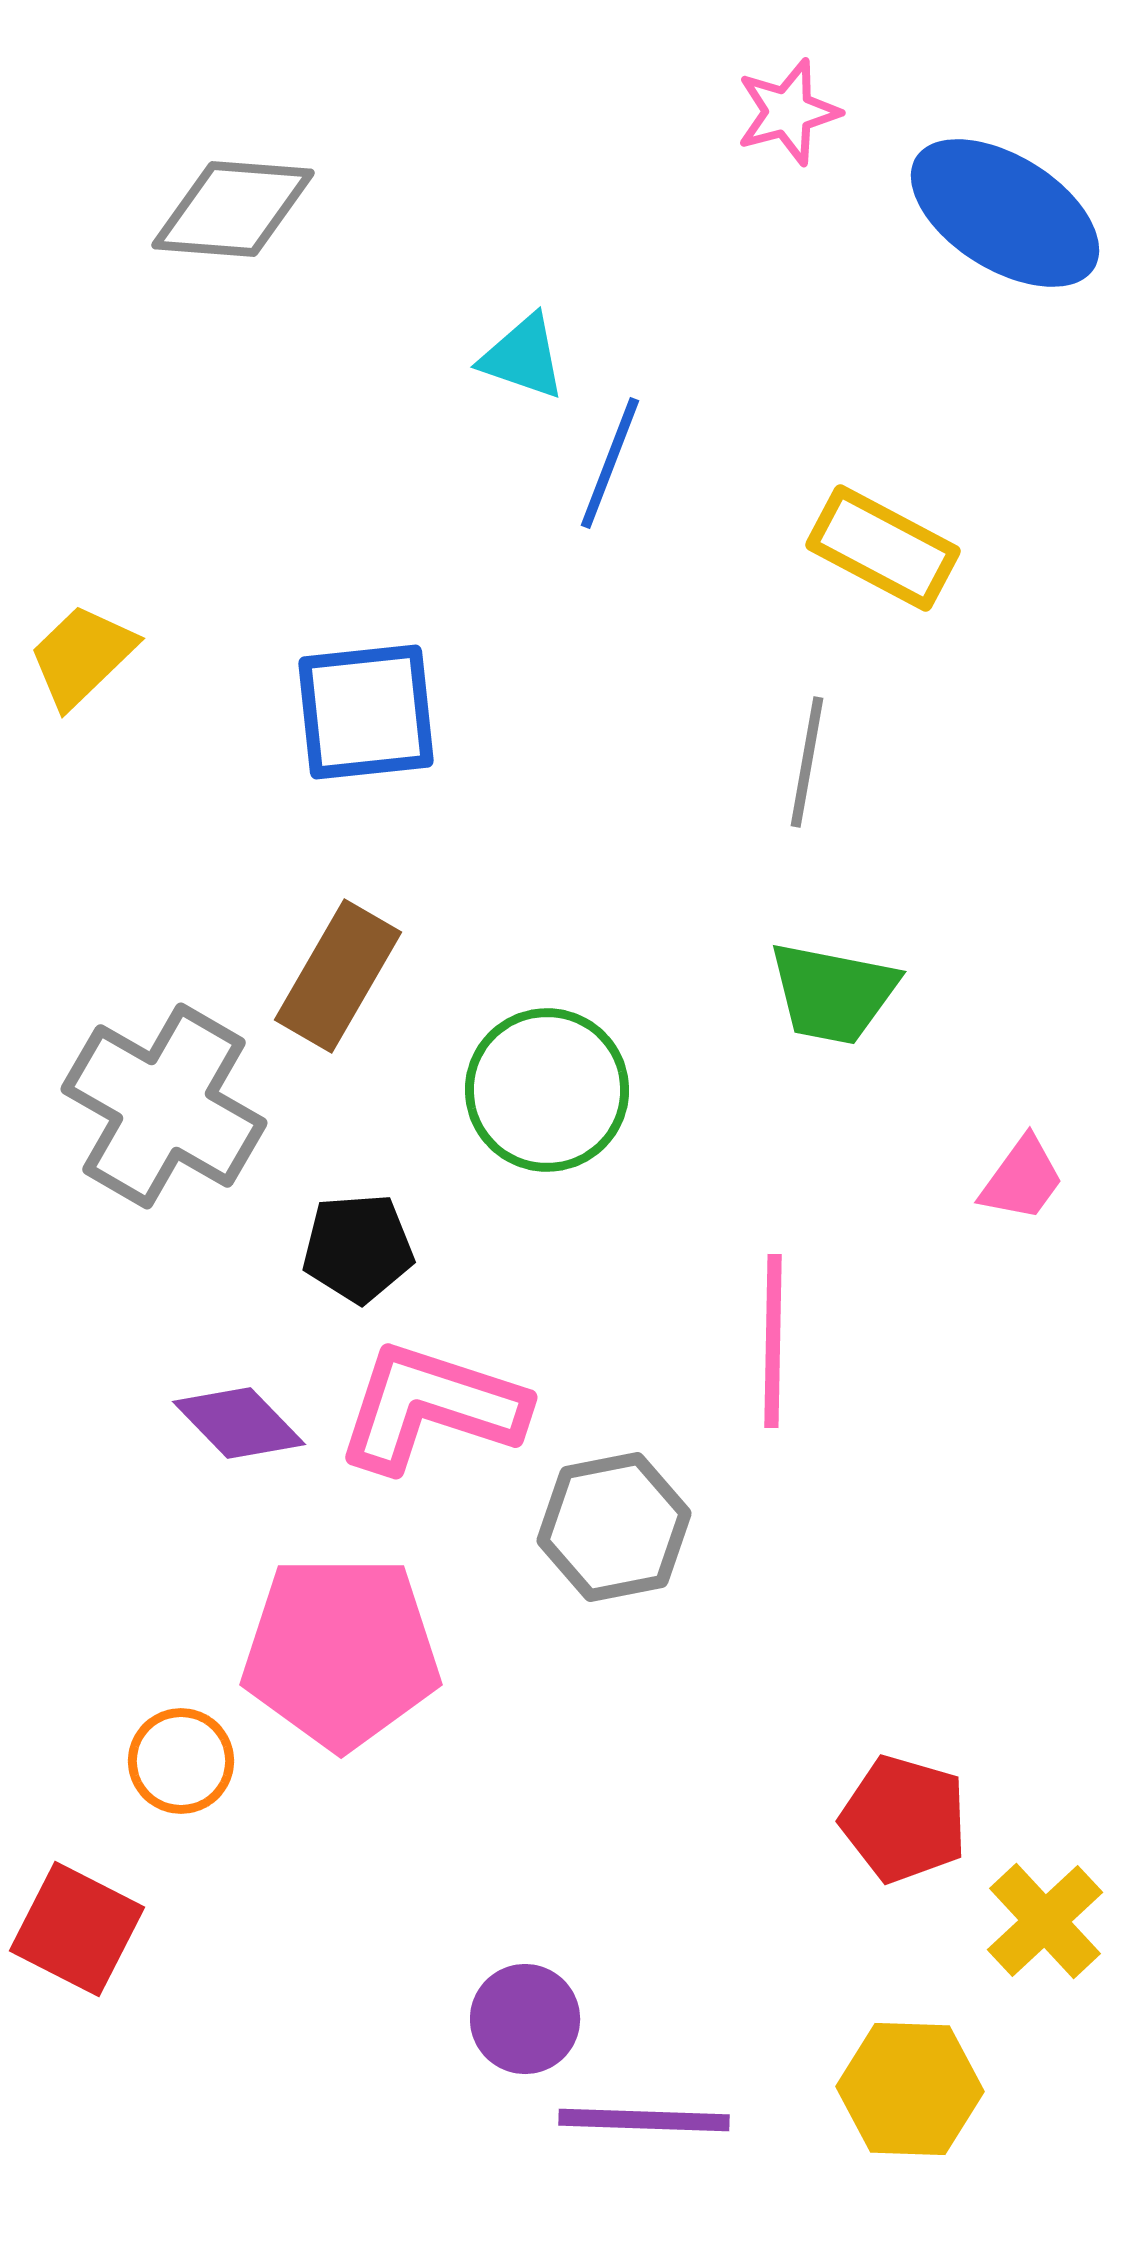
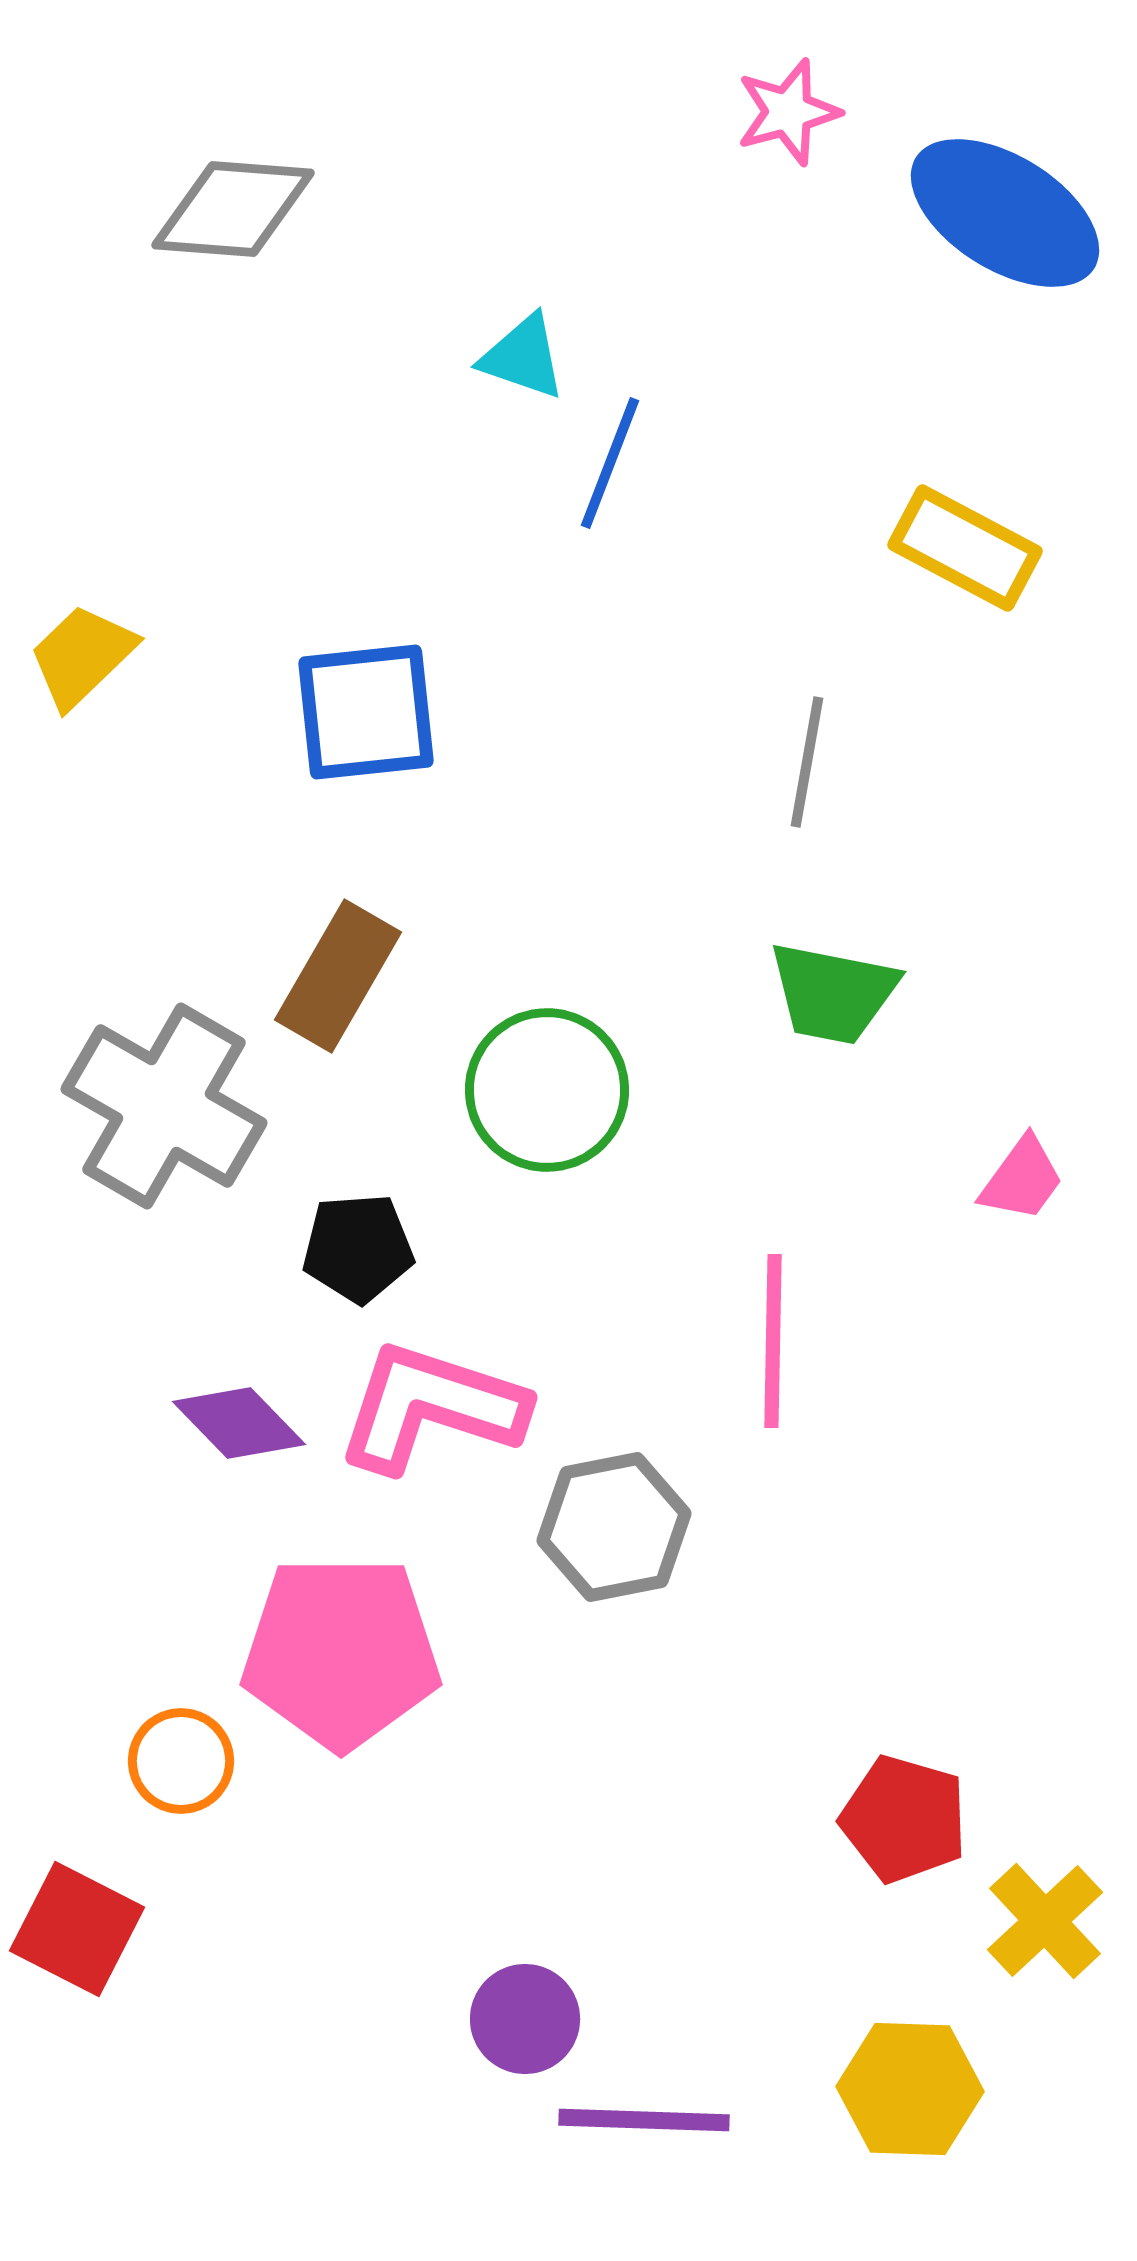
yellow rectangle: moved 82 px right
